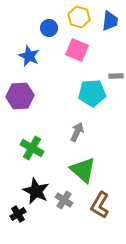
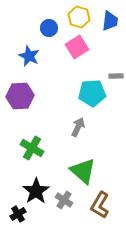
pink square: moved 3 px up; rotated 35 degrees clockwise
gray arrow: moved 1 px right, 5 px up
green triangle: moved 1 px down
black star: rotated 12 degrees clockwise
